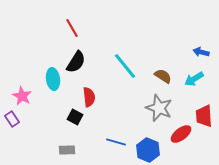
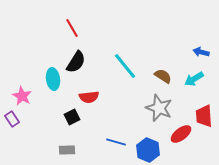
red semicircle: rotated 90 degrees clockwise
black square: moved 3 px left; rotated 35 degrees clockwise
